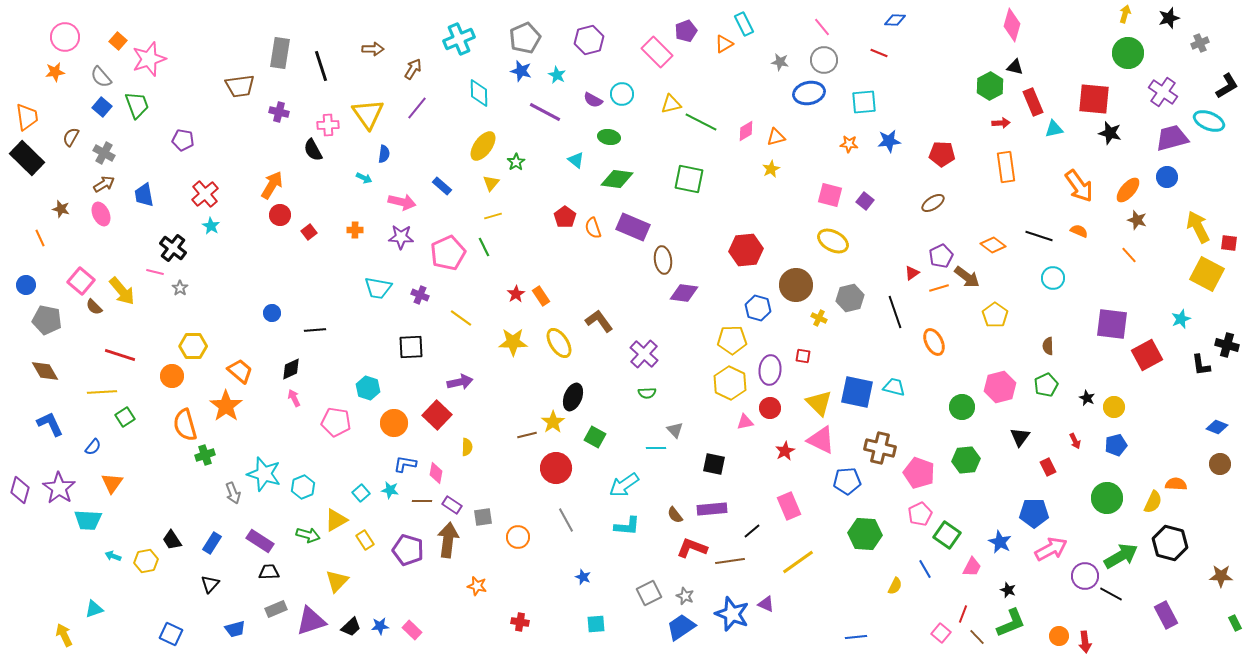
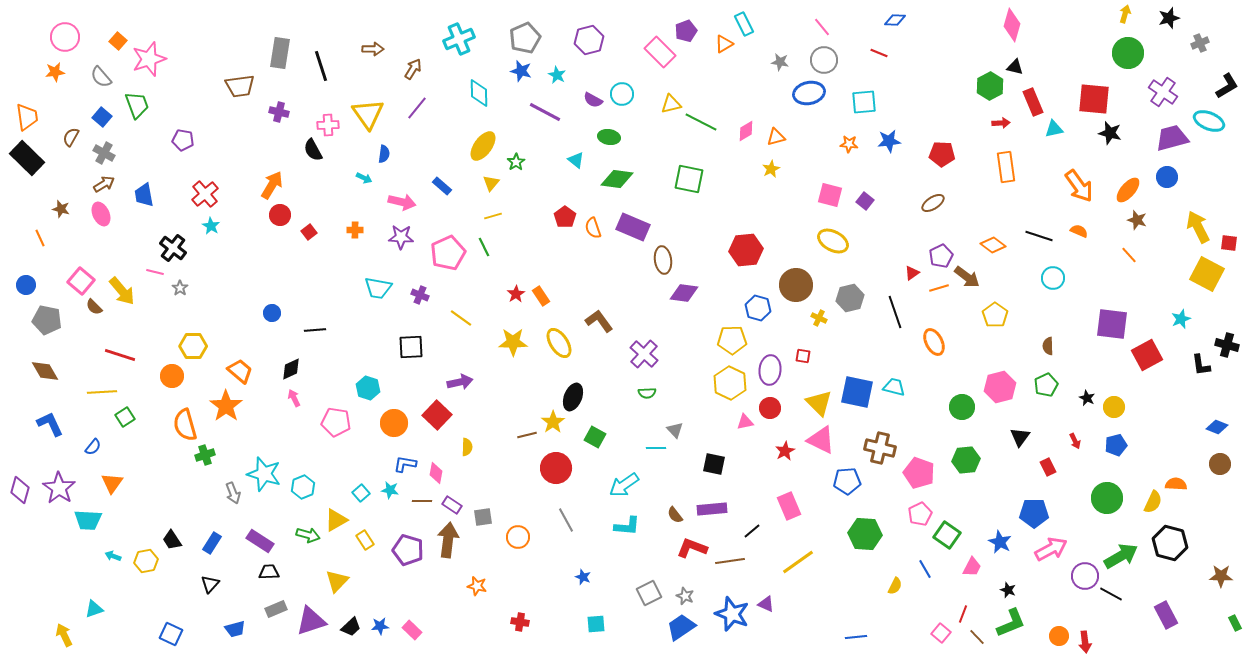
pink rectangle at (657, 52): moved 3 px right
blue square at (102, 107): moved 10 px down
